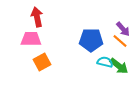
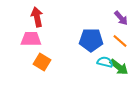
purple arrow: moved 2 px left, 11 px up
orange square: rotated 30 degrees counterclockwise
green arrow: moved 1 px down
